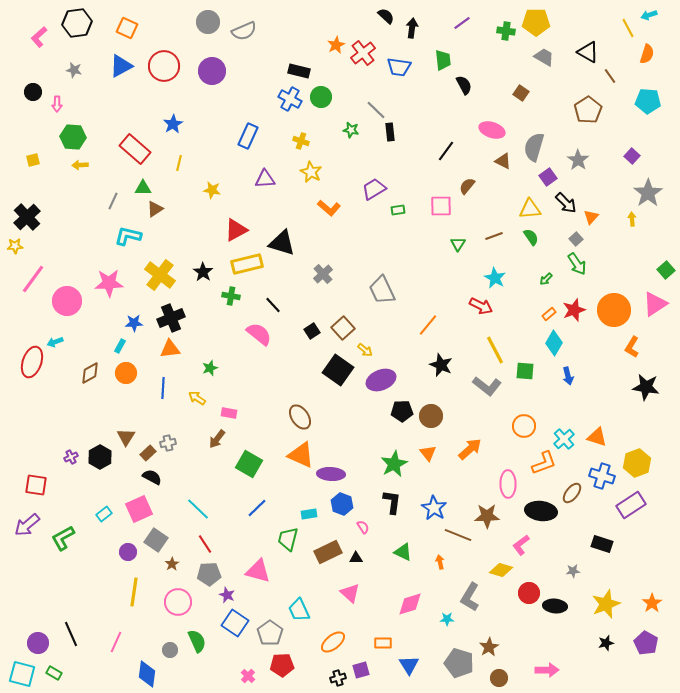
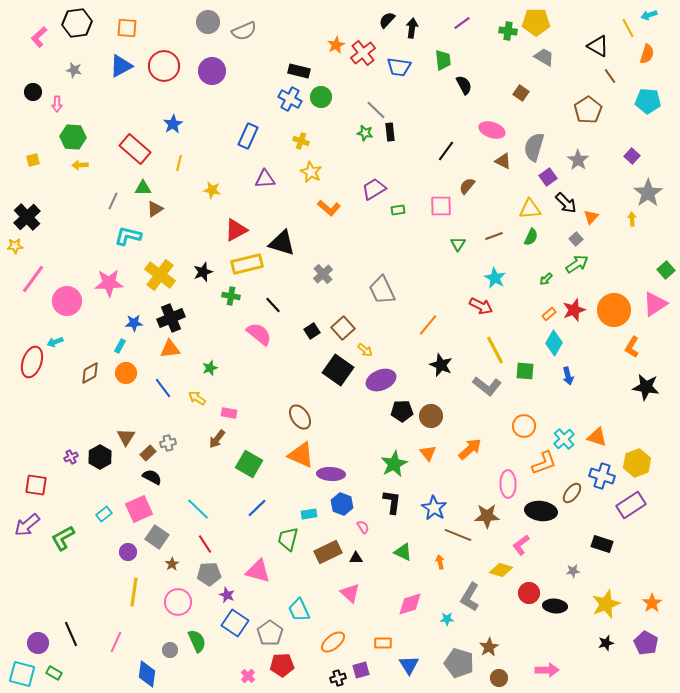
black semicircle at (386, 16): moved 1 px right, 4 px down; rotated 90 degrees counterclockwise
orange square at (127, 28): rotated 20 degrees counterclockwise
green cross at (506, 31): moved 2 px right
black triangle at (588, 52): moved 10 px right, 6 px up
green star at (351, 130): moved 14 px right, 3 px down
green semicircle at (531, 237): rotated 60 degrees clockwise
green arrow at (577, 264): rotated 90 degrees counterclockwise
black star at (203, 272): rotated 18 degrees clockwise
blue line at (163, 388): rotated 40 degrees counterclockwise
gray square at (156, 540): moved 1 px right, 3 px up
